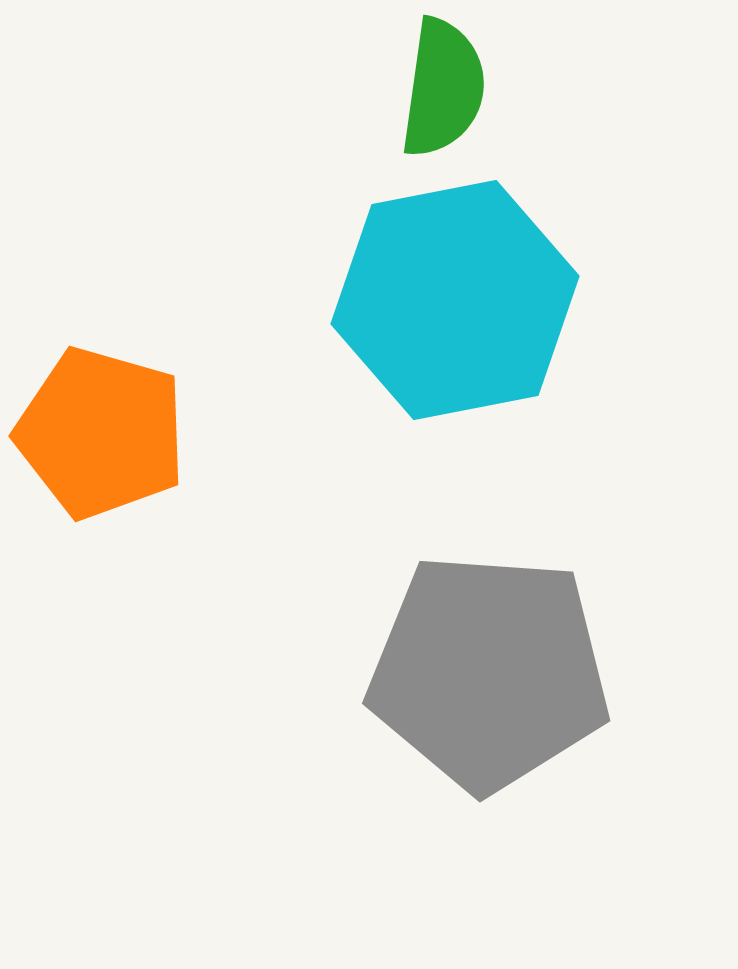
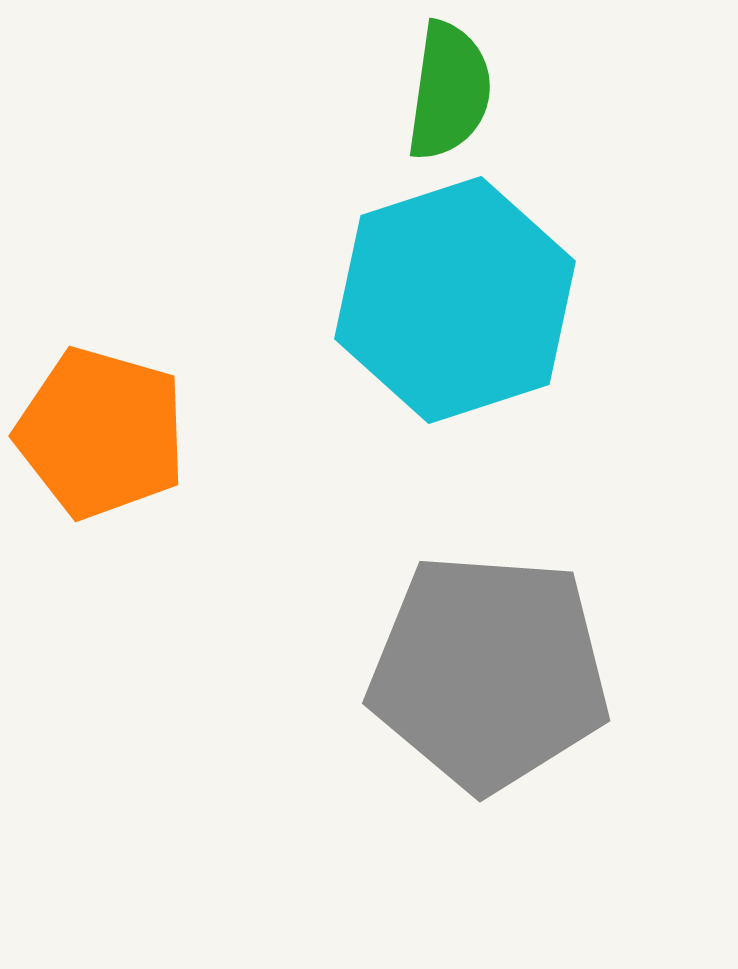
green semicircle: moved 6 px right, 3 px down
cyan hexagon: rotated 7 degrees counterclockwise
